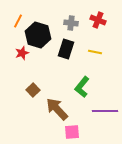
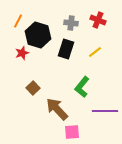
yellow line: rotated 48 degrees counterclockwise
brown square: moved 2 px up
